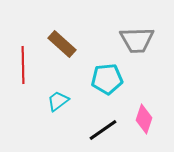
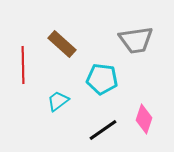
gray trapezoid: moved 1 px left; rotated 6 degrees counterclockwise
cyan pentagon: moved 5 px left; rotated 12 degrees clockwise
